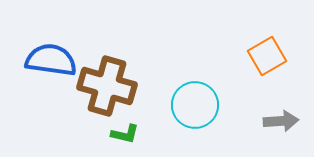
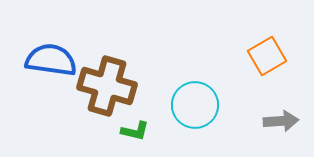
green L-shape: moved 10 px right, 3 px up
